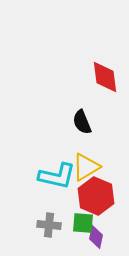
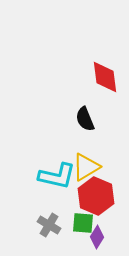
black semicircle: moved 3 px right, 3 px up
gray cross: rotated 25 degrees clockwise
purple diamond: moved 1 px right; rotated 20 degrees clockwise
